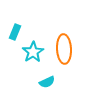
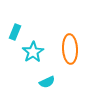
orange ellipse: moved 6 px right
